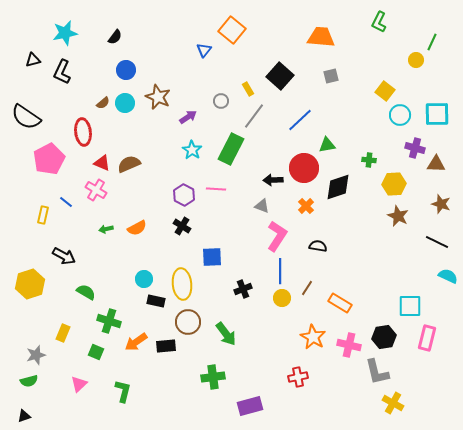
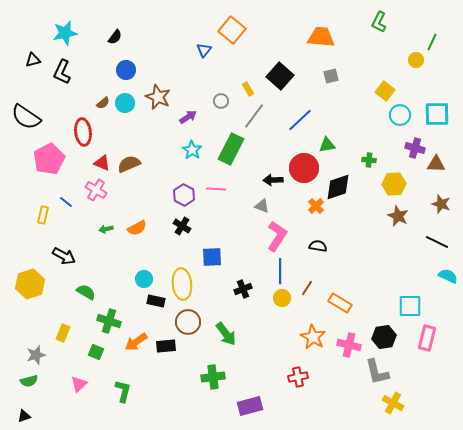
orange cross at (306, 206): moved 10 px right
